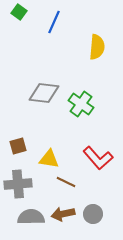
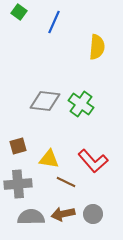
gray diamond: moved 1 px right, 8 px down
red L-shape: moved 5 px left, 3 px down
